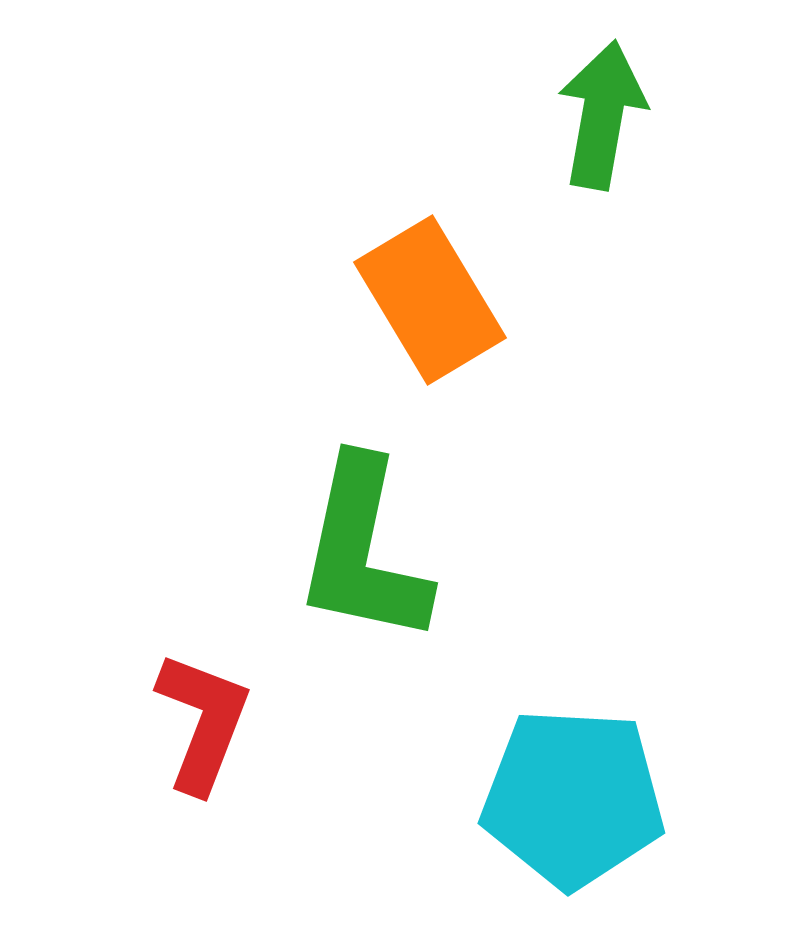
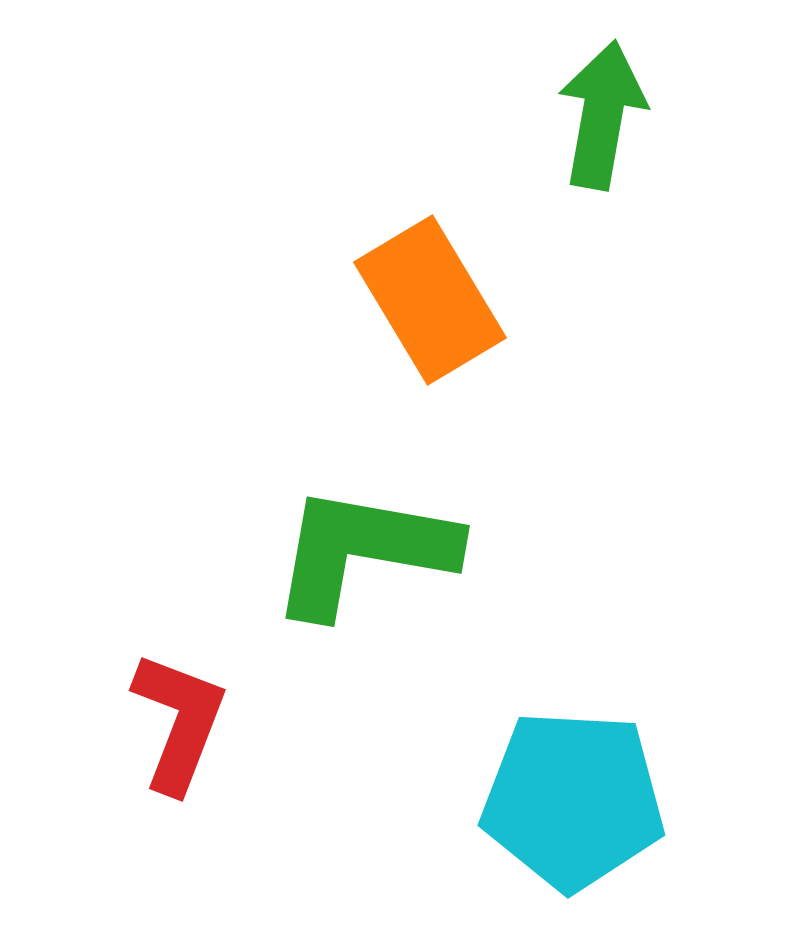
green L-shape: rotated 88 degrees clockwise
red L-shape: moved 24 px left
cyan pentagon: moved 2 px down
